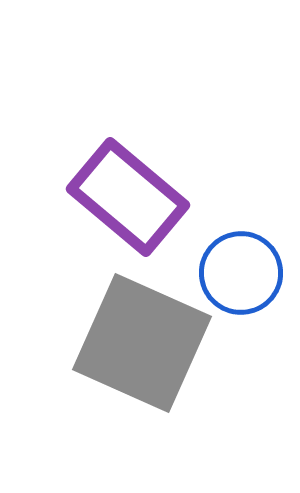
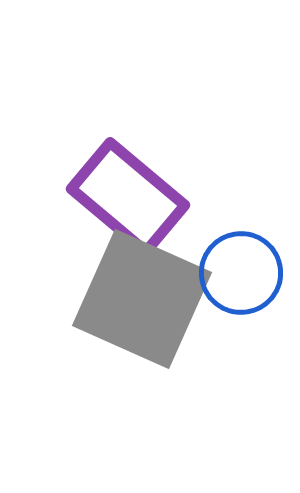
gray square: moved 44 px up
